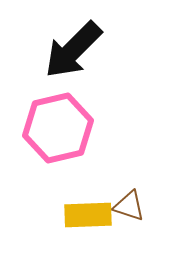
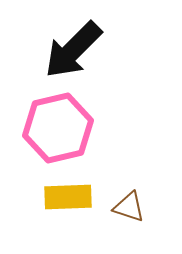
brown triangle: moved 1 px down
yellow rectangle: moved 20 px left, 18 px up
